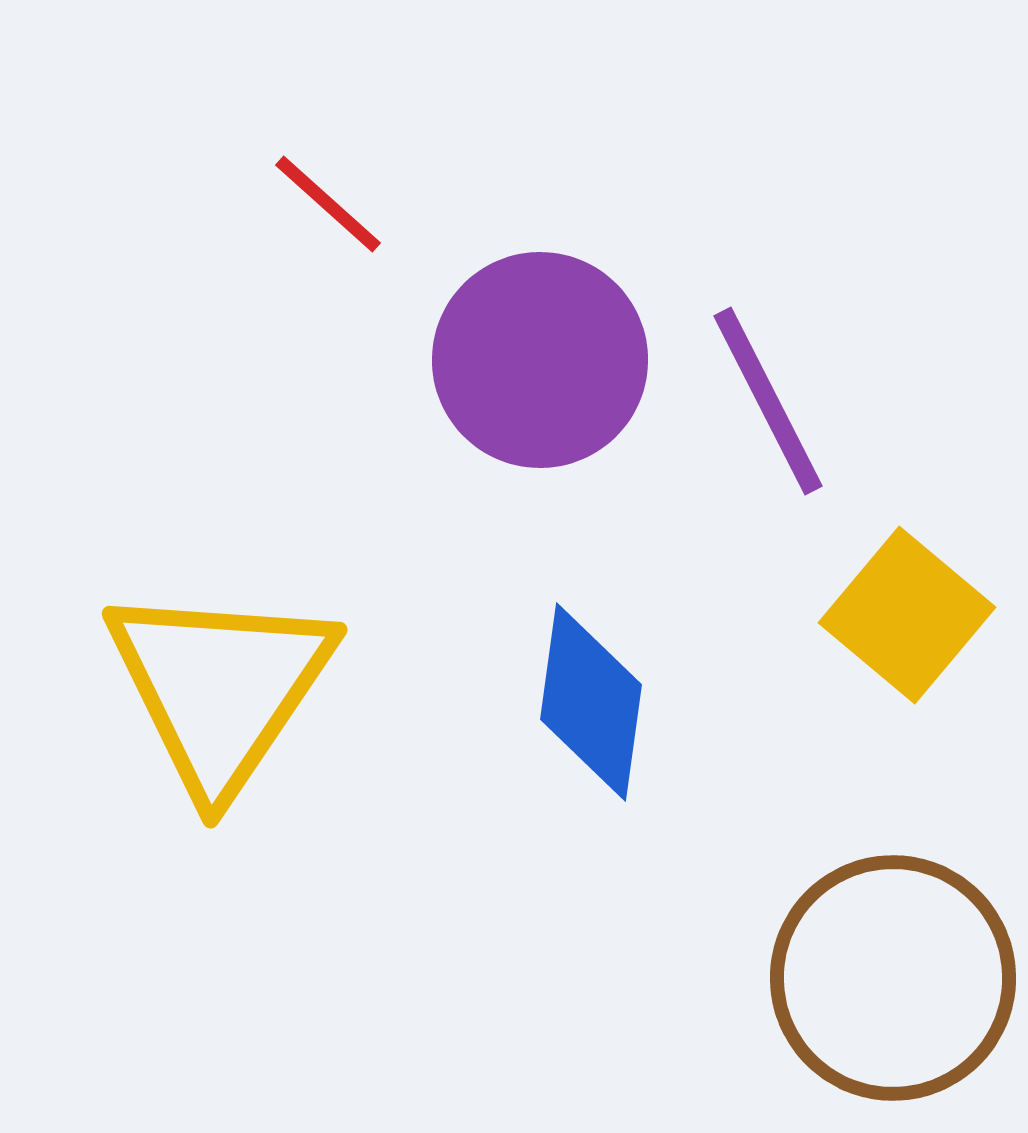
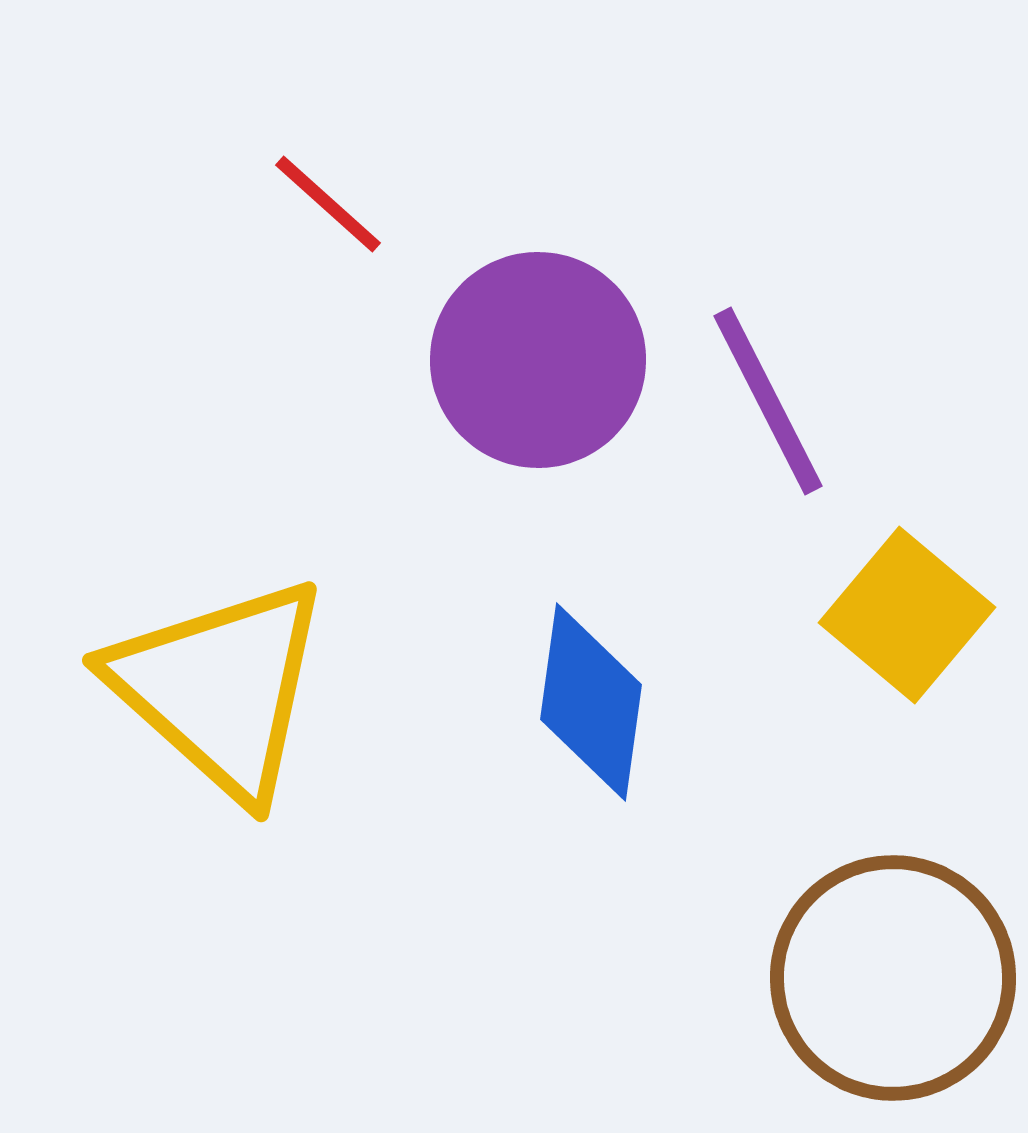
purple circle: moved 2 px left
yellow triangle: rotated 22 degrees counterclockwise
